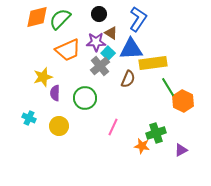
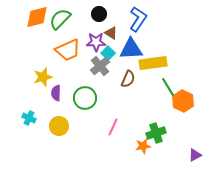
purple semicircle: moved 1 px right
orange star: moved 1 px right; rotated 21 degrees counterclockwise
purple triangle: moved 14 px right, 5 px down
